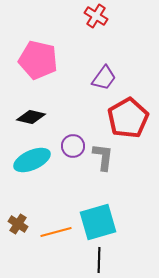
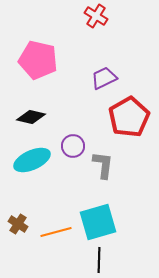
purple trapezoid: rotated 152 degrees counterclockwise
red pentagon: moved 1 px right, 1 px up
gray L-shape: moved 8 px down
